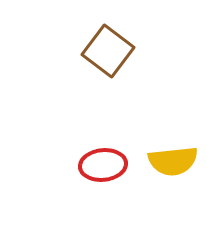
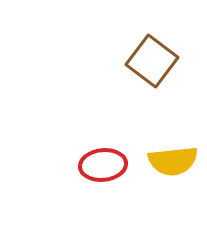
brown square: moved 44 px right, 10 px down
